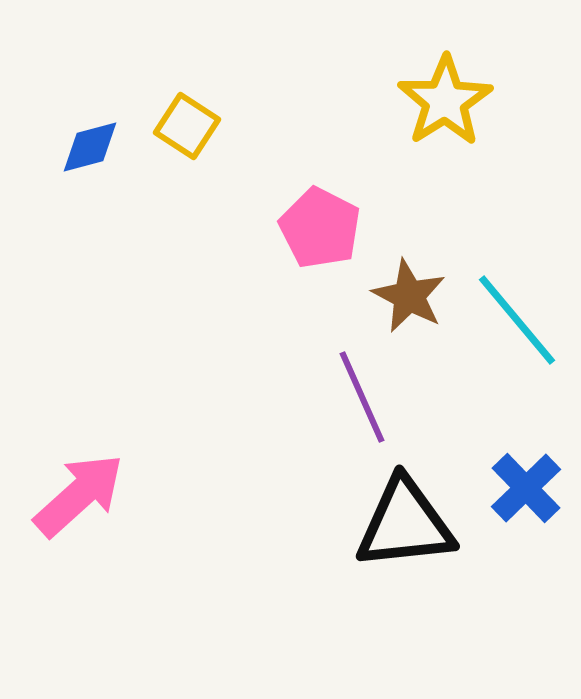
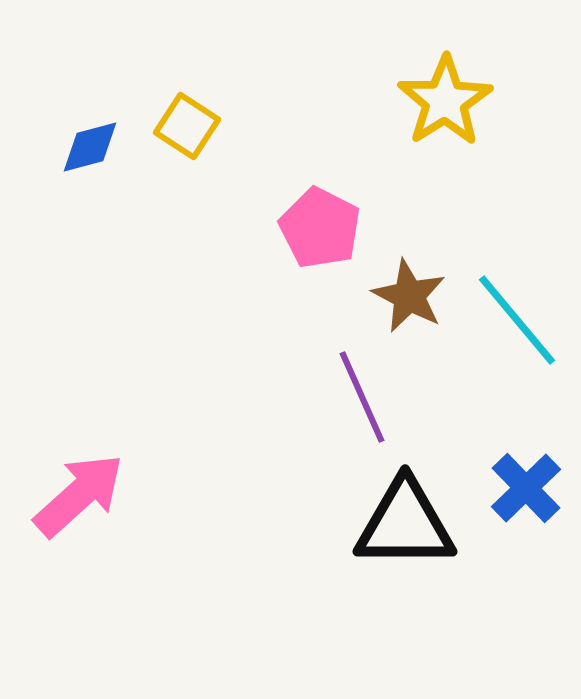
black triangle: rotated 6 degrees clockwise
